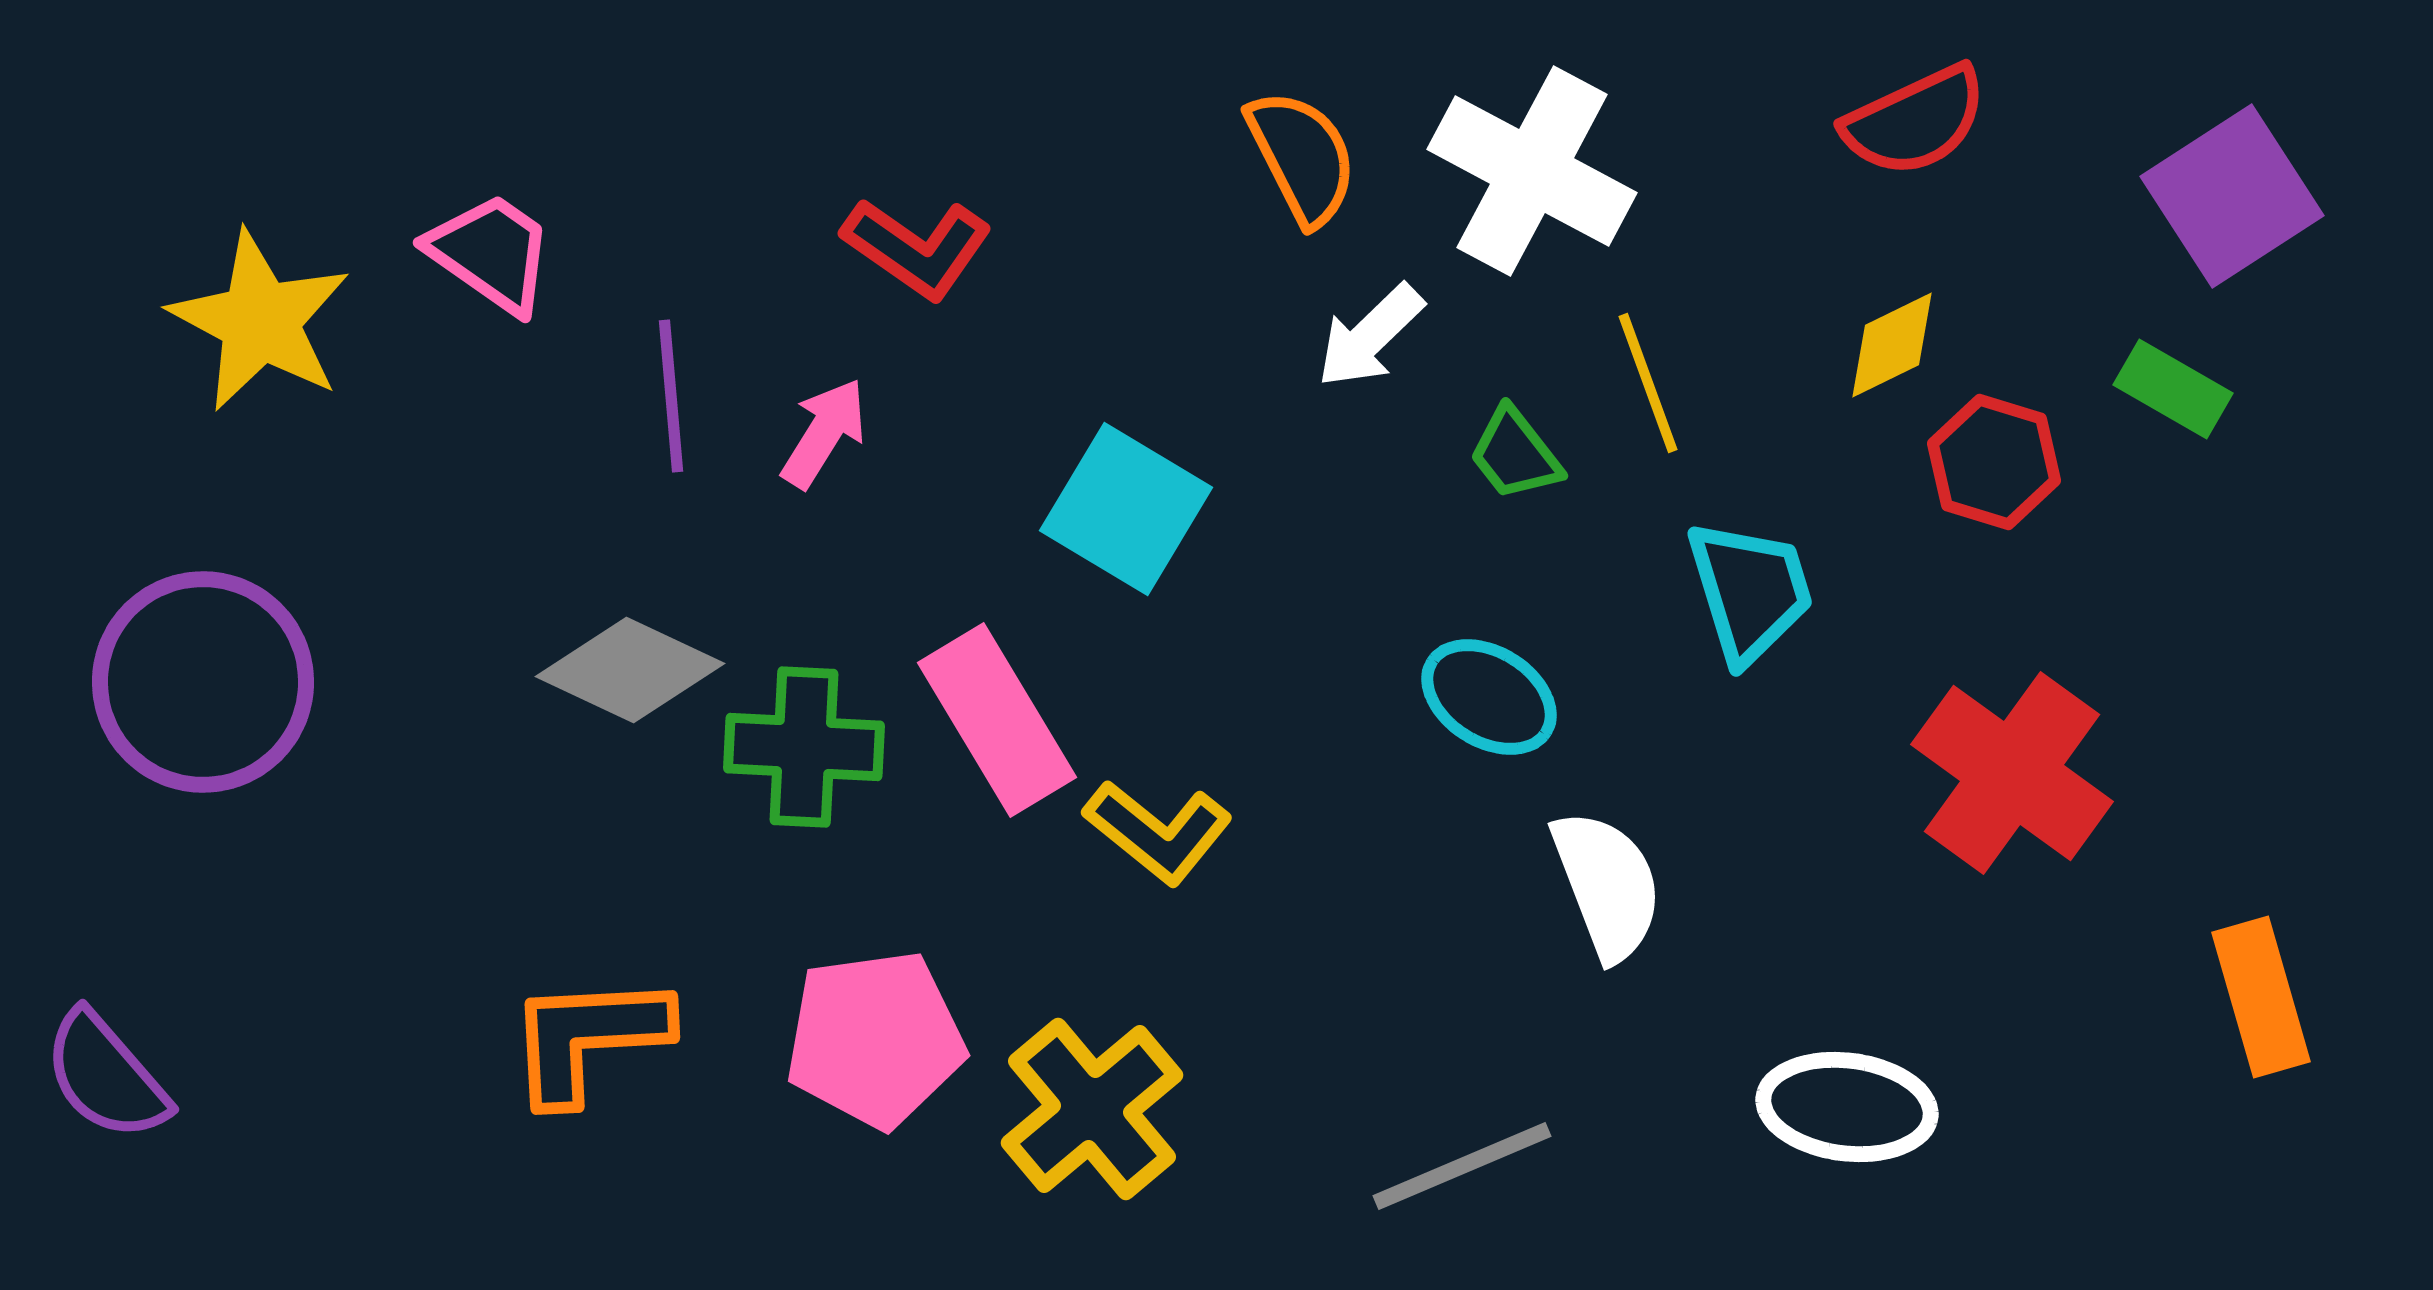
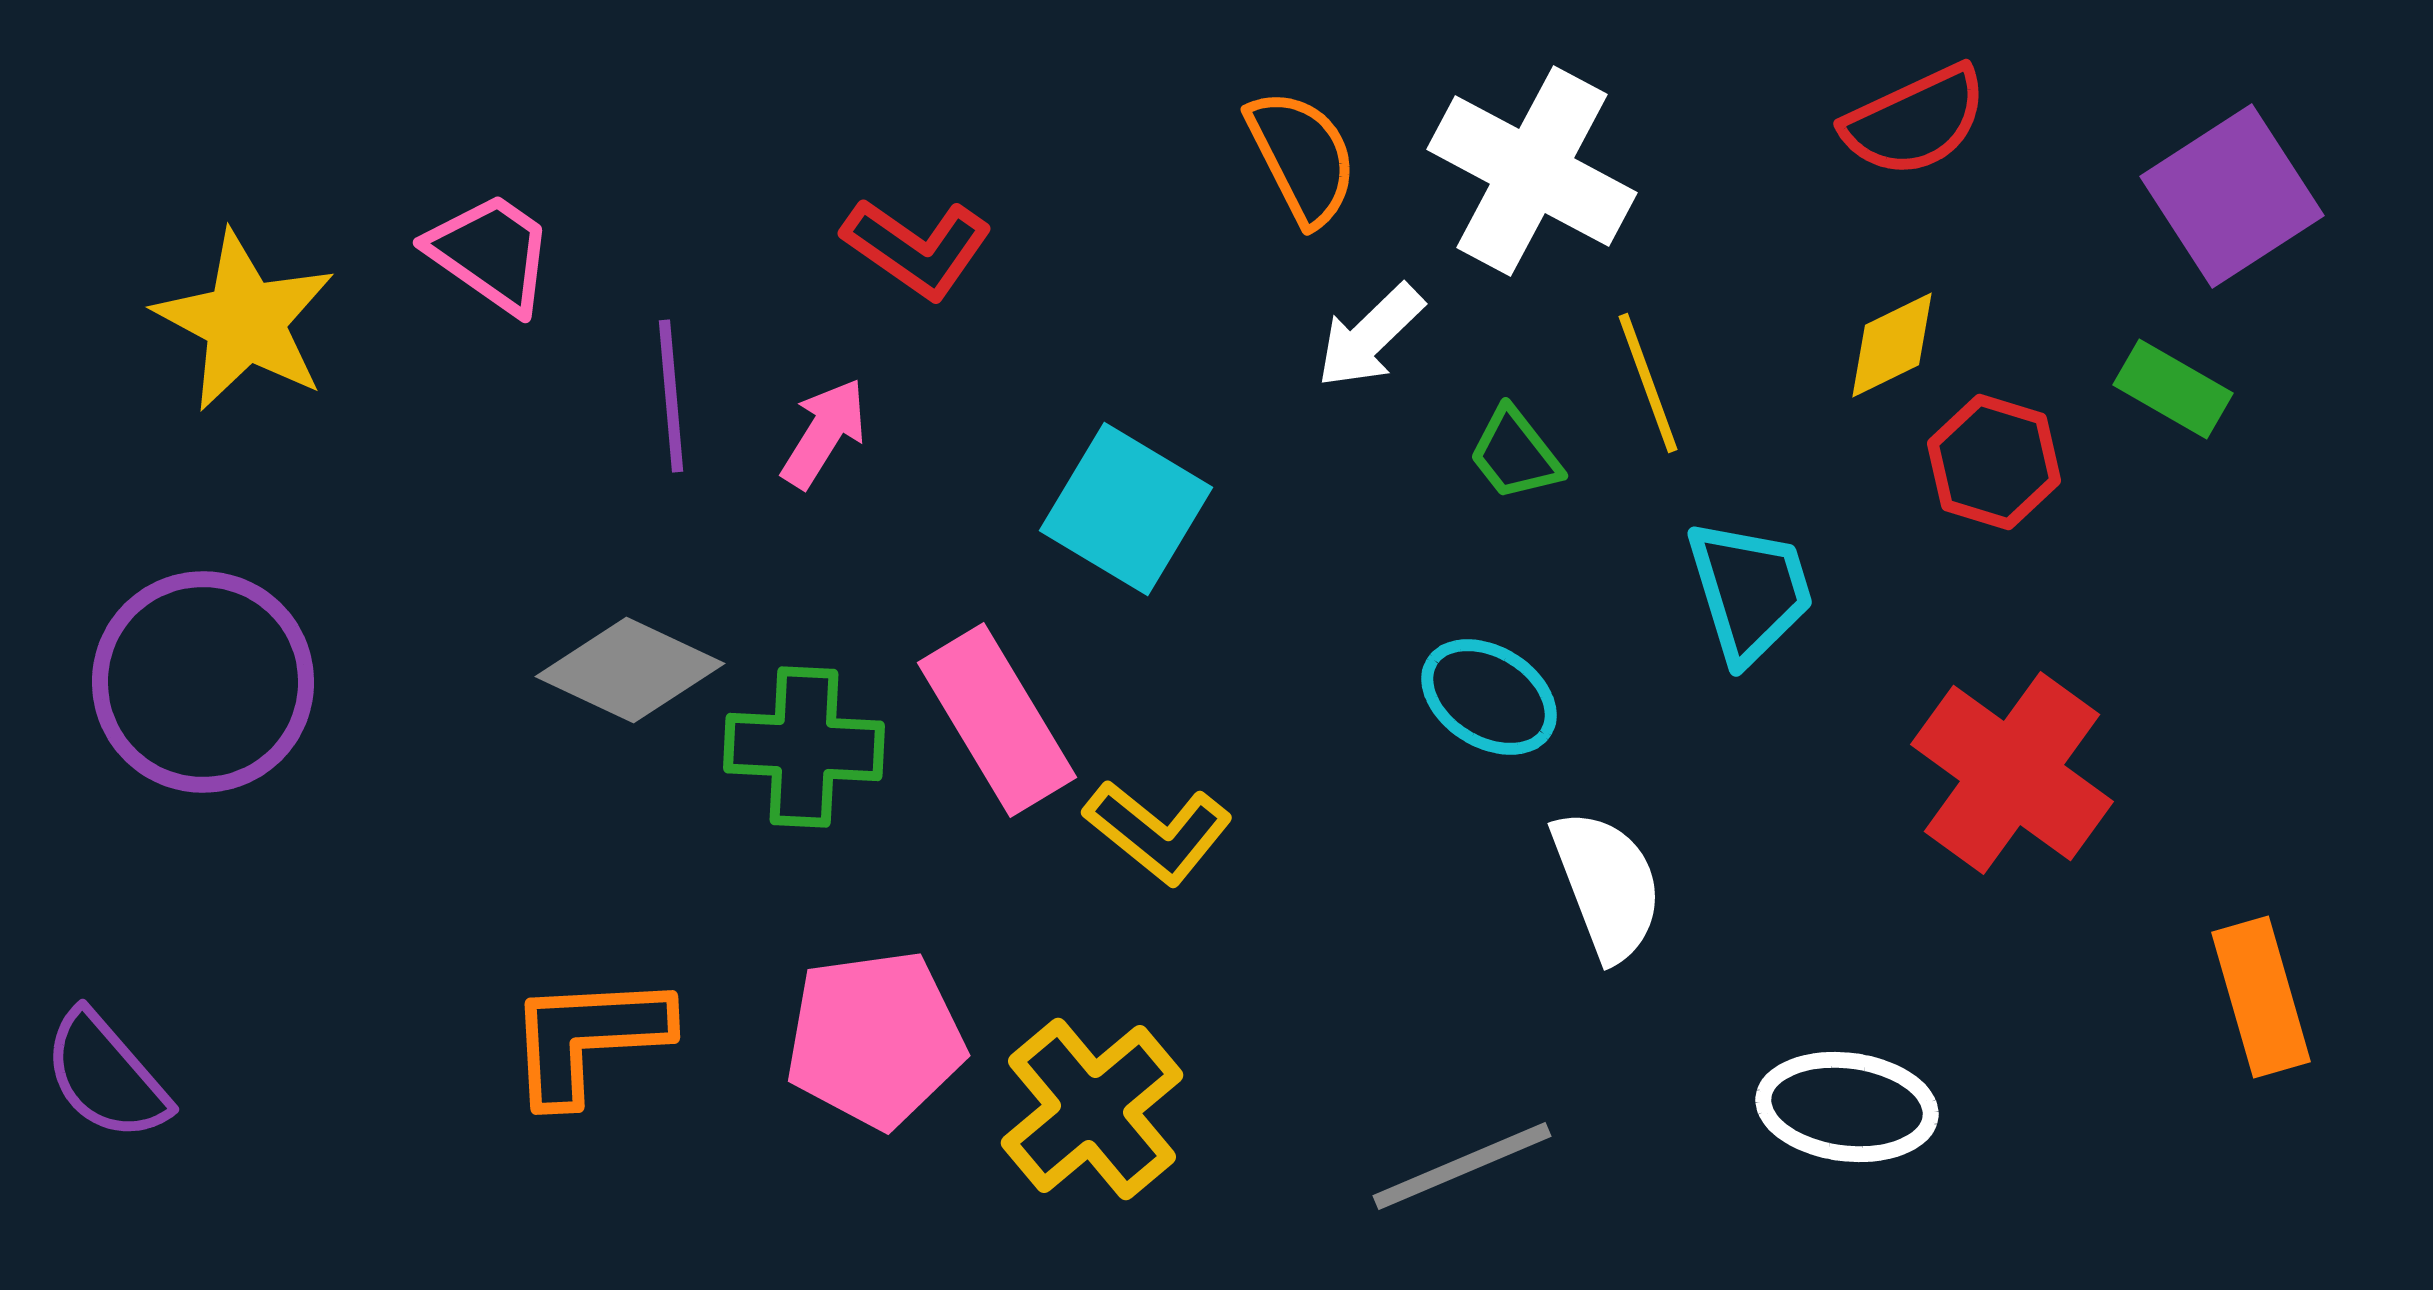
yellow star: moved 15 px left
